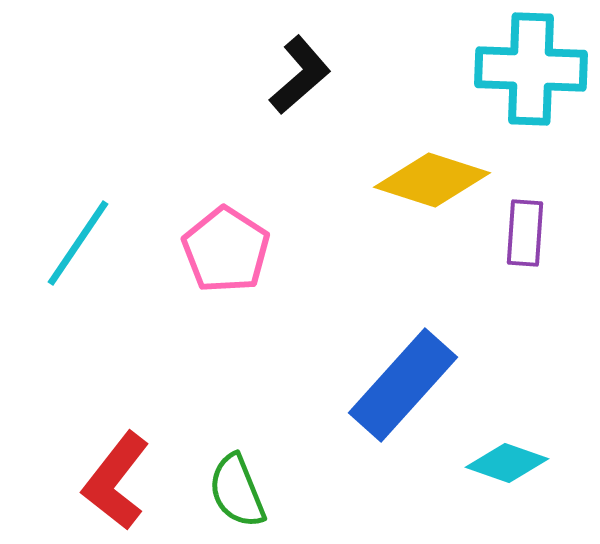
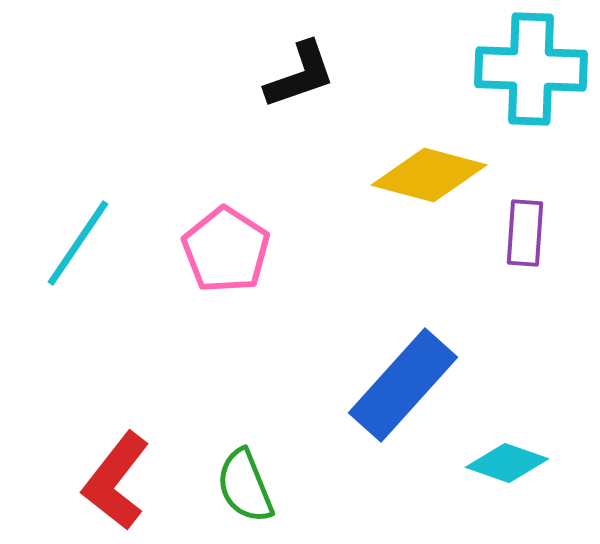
black L-shape: rotated 22 degrees clockwise
yellow diamond: moved 3 px left, 5 px up; rotated 3 degrees counterclockwise
green semicircle: moved 8 px right, 5 px up
